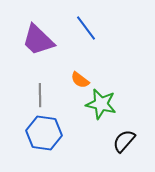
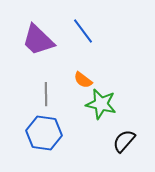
blue line: moved 3 px left, 3 px down
orange semicircle: moved 3 px right
gray line: moved 6 px right, 1 px up
